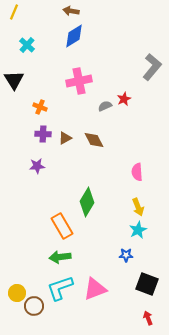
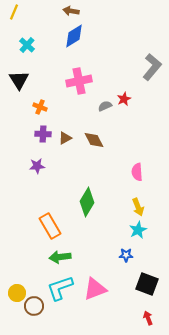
black triangle: moved 5 px right
orange rectangle: moved 12 px left
